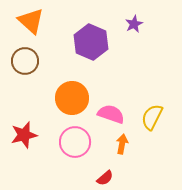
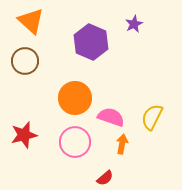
orange circle: moved 3 px right
pink semicircle: moved 3 px down
